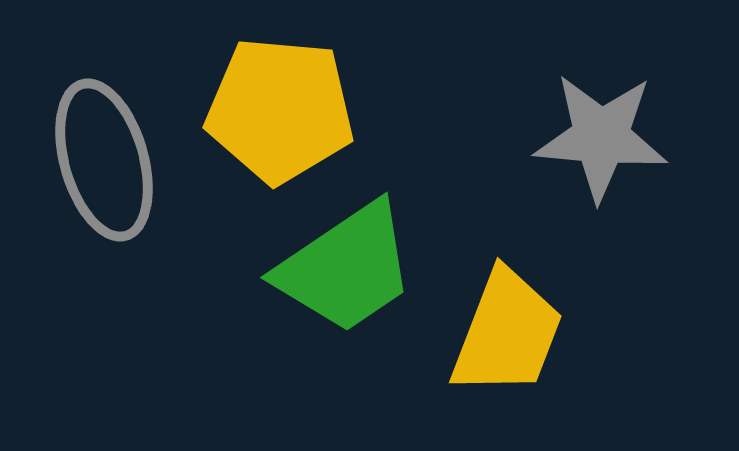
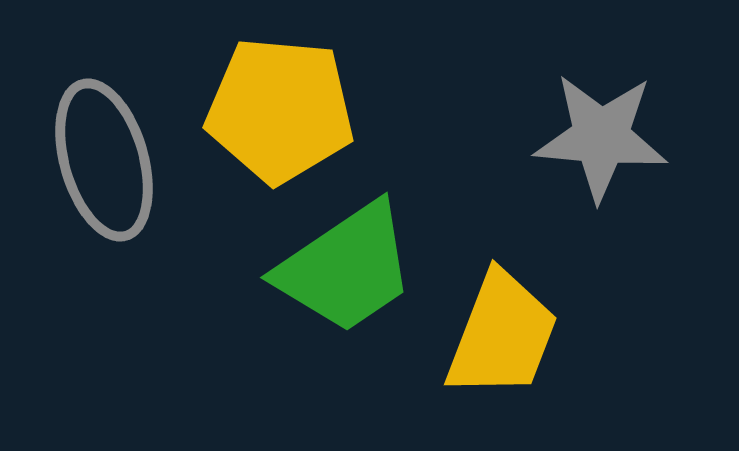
yellow trapezoid: moved 5 px left, 2 px down
